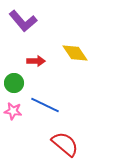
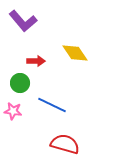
green circle: moved 6 px right
blue line: moved 7 px right
red semicircle: rotated 24 degrees counterclockwise
